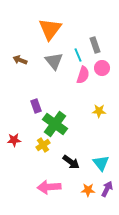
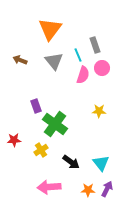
yellow cross: moved 2 px left, 5 px down
